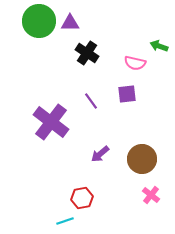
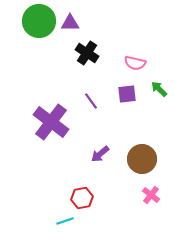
green arrow: moved 43 px down; rotated 24 degrees clockwise
